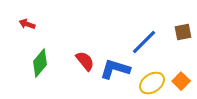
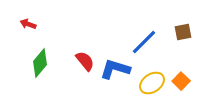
red arrow: moved 1 px right
